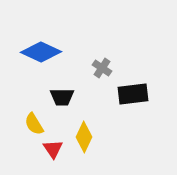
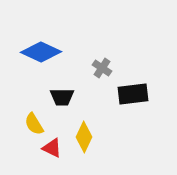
red triangle: moved 1 px left, 1 px up; rotated 30 degrees counterclockwise
